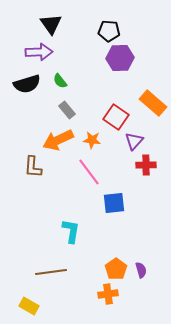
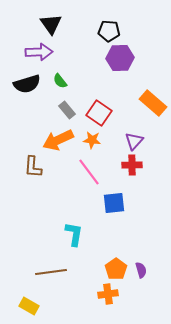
red square: moved 17 px left, 4 px up
red cross: moved 14 px left
cyan L-shape: moved 3 px right, 3 px down
